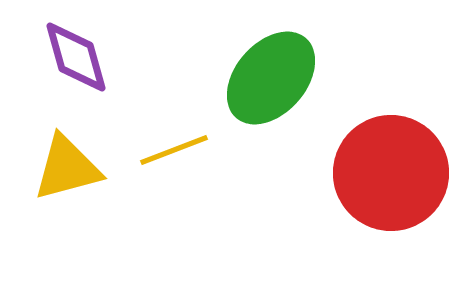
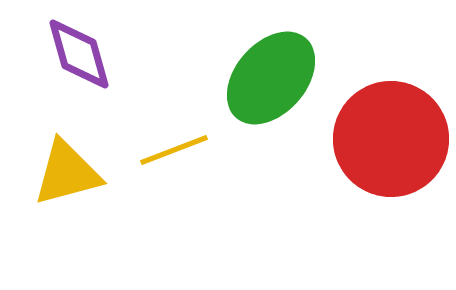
purple diamond: moved 3 px right, 3 px up
yellow triangle: moved 5 px down
red circle: moved 34 px up
